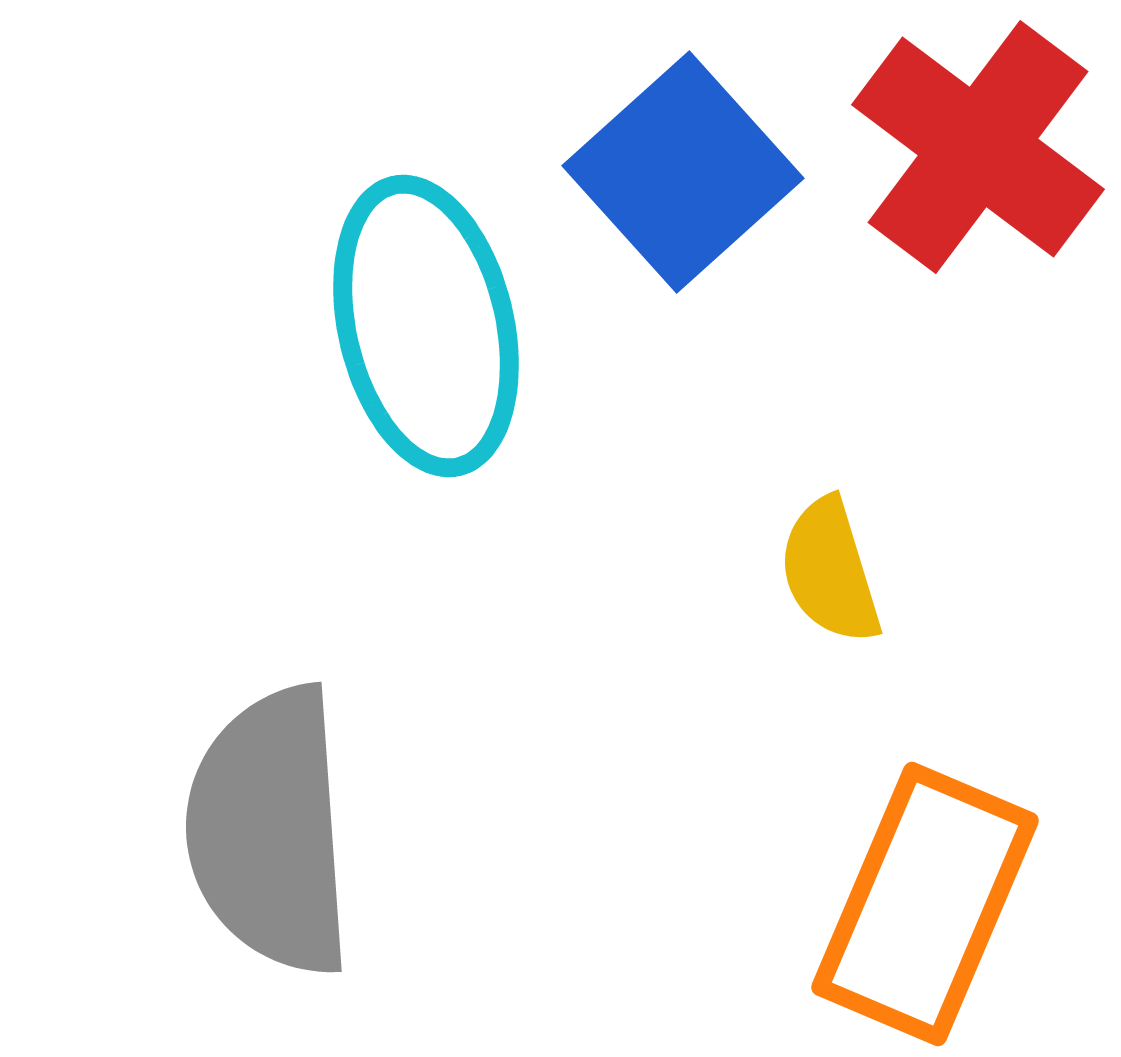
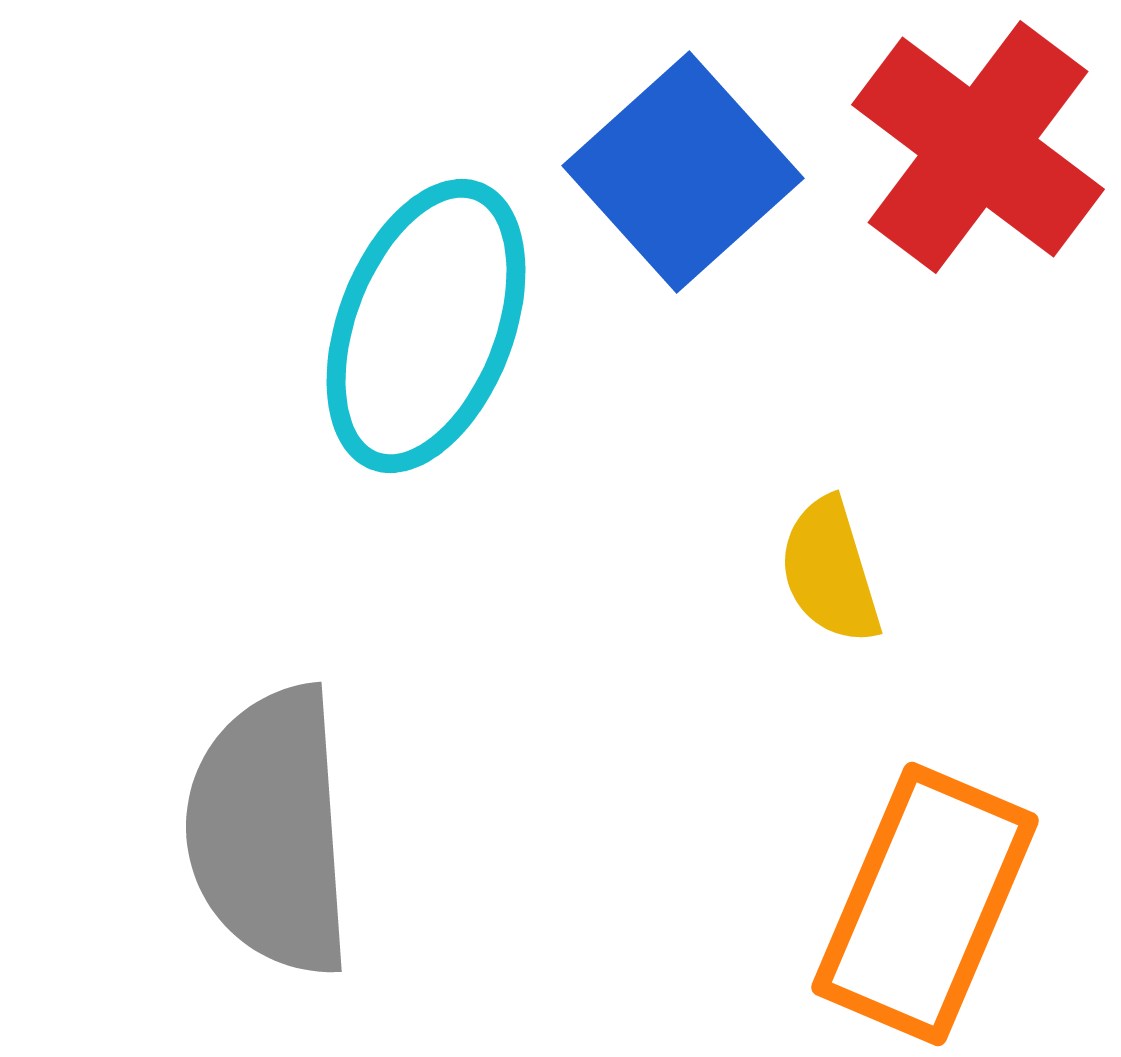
cyan ellipse: rotated 34 degrees clockwise
